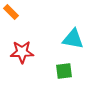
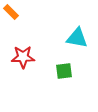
cyan triangle: moved 4 px right, 1 px up
red star: moved 1 px right, 5 px down
